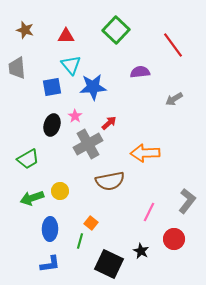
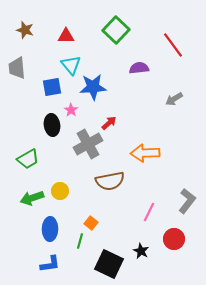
purple semicircle: moved 1 px left, 4 px up
pink star: moved 4 px left, 6 px up
black ellipse: rotated 25 degrees counterclockwise
